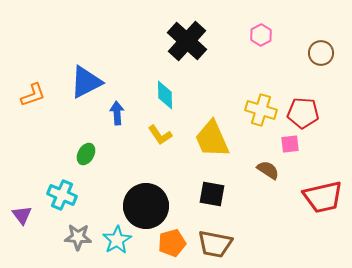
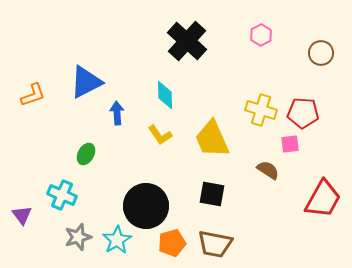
red trapezoid: moved 2 px down; rotated 48 degrees counterclockwise
gray star: rotated 20 degrees counterclockwise
